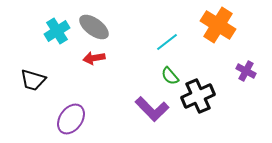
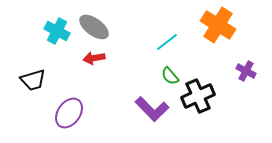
cyan cross: rotated 30 degrees counterclockwise
black trapezoid: rotated 32 degrees counterclockwise
purple ellipse: moved 2 px left, 6 px up
